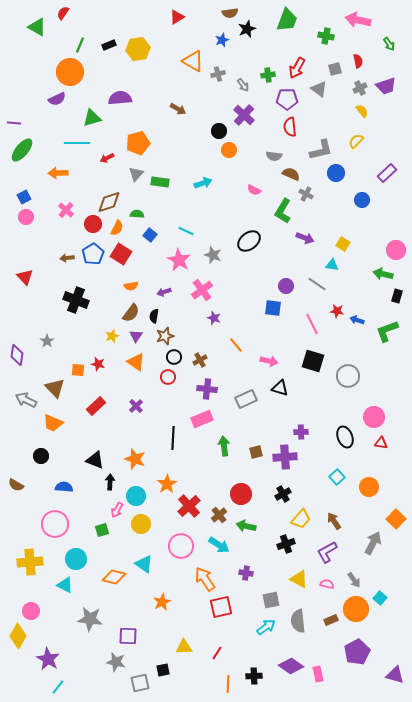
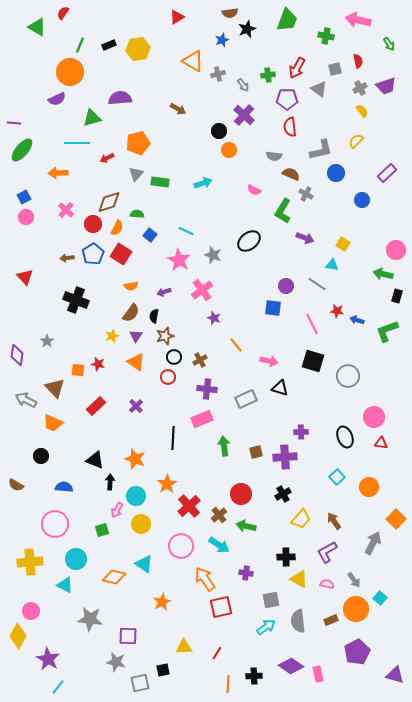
black cross at (286, 544): moved 13 px down; rotated 18 degrees clockwise
